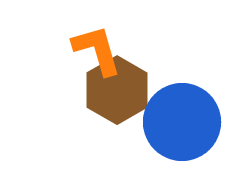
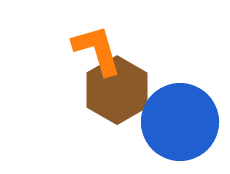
blue circle: moved 2 px left
